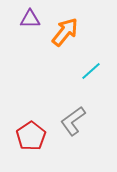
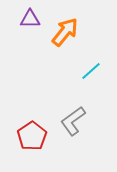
red pentagon: moved 1 px right
